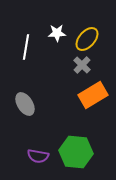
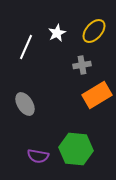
white star: rotated 24 degrees counterclockwise
yellow ellipse: moved 7 px right, 8 px up
white line: rotated 15 degrees clockwise
gray cross: rotated 36 degrees clockwise
orange rectangle: moved 4 px right
green hexagon: moved 3 px up
